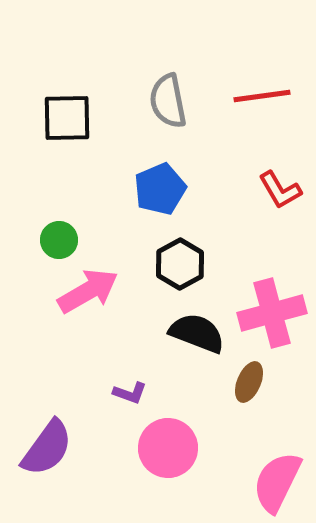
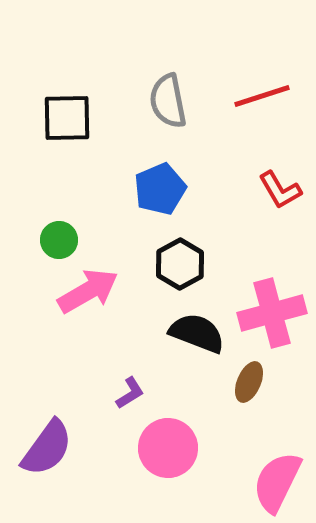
red line: rotated 10 degrees counterclockwise
purple L-shape: rotated 52 degrees counterclockwise
